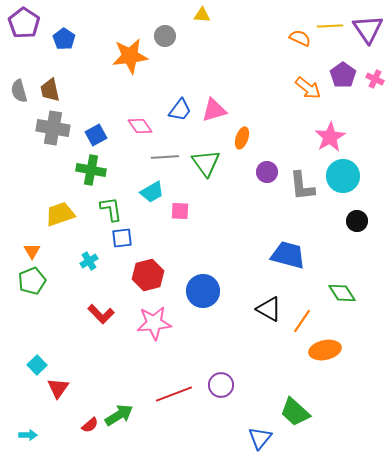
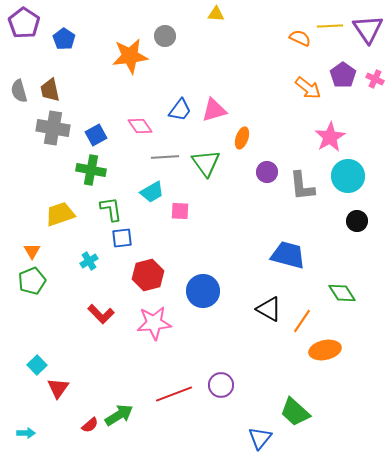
yellow triangle at (202, 15): moved 14 px right, 1 px up
cyan circle at (343, 176): moved 5 px right
cyan arrow at (28, 435): moved 2 px left, 2 px up
